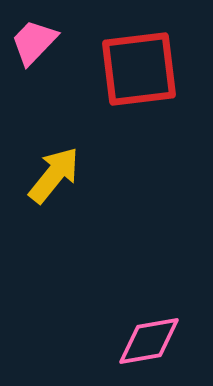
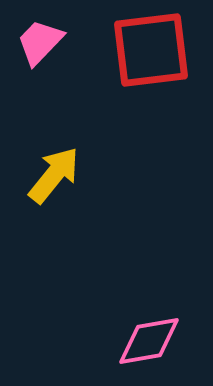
pink trapezoid: moved 6 px right
red square: moved 12 px right, 19 px up
